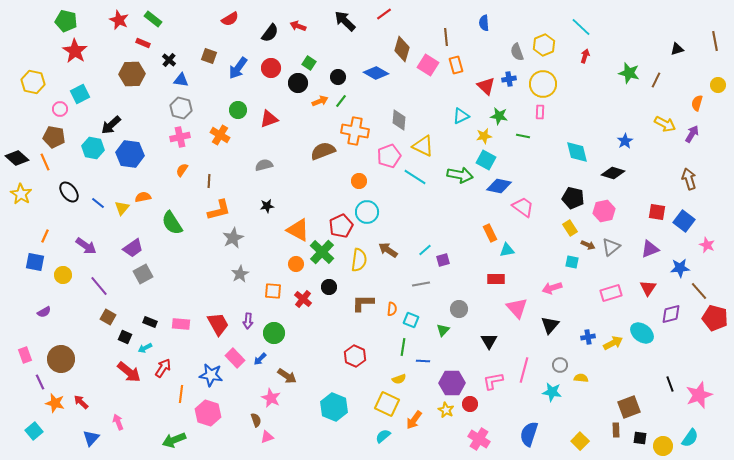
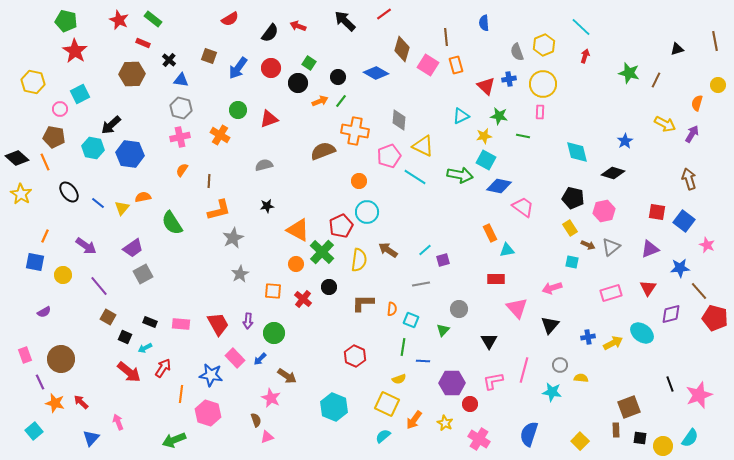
yellow star at (446, 410): moved 1 px left, 13 px down
